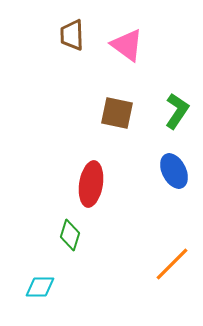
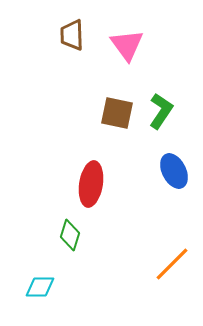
pink triangle: rotated 18 degrees clockwise
green L-shape: moved 16 px left
